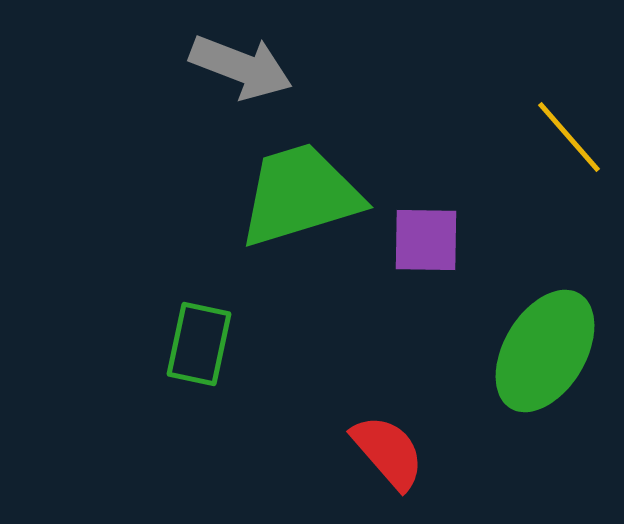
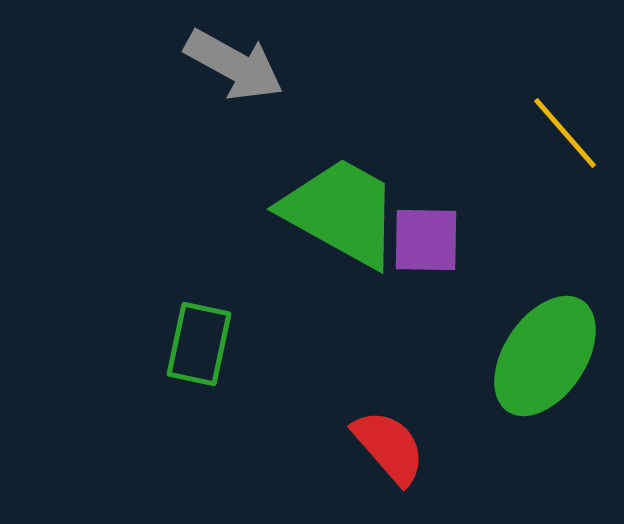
gray arrow: moved 7 px left, 2 px up; rotated 8 degrees clockwise
yellow line: moved 4 px left, 4 px up
green trapezoid: moved 41 px right, 17 px down; rotated 46 degrees clockwise
green ellipse: moved 5 px down; rotated 3 degrees clockwise
red semicircle: moved 1 px right, 5 px up
